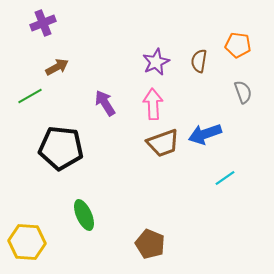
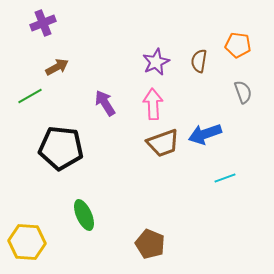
cyan line: rotated 15 degrees clockwise
